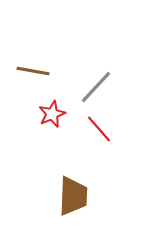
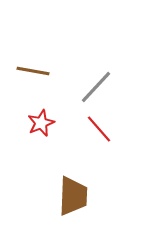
red star: moved 11 px left, 9 px down
